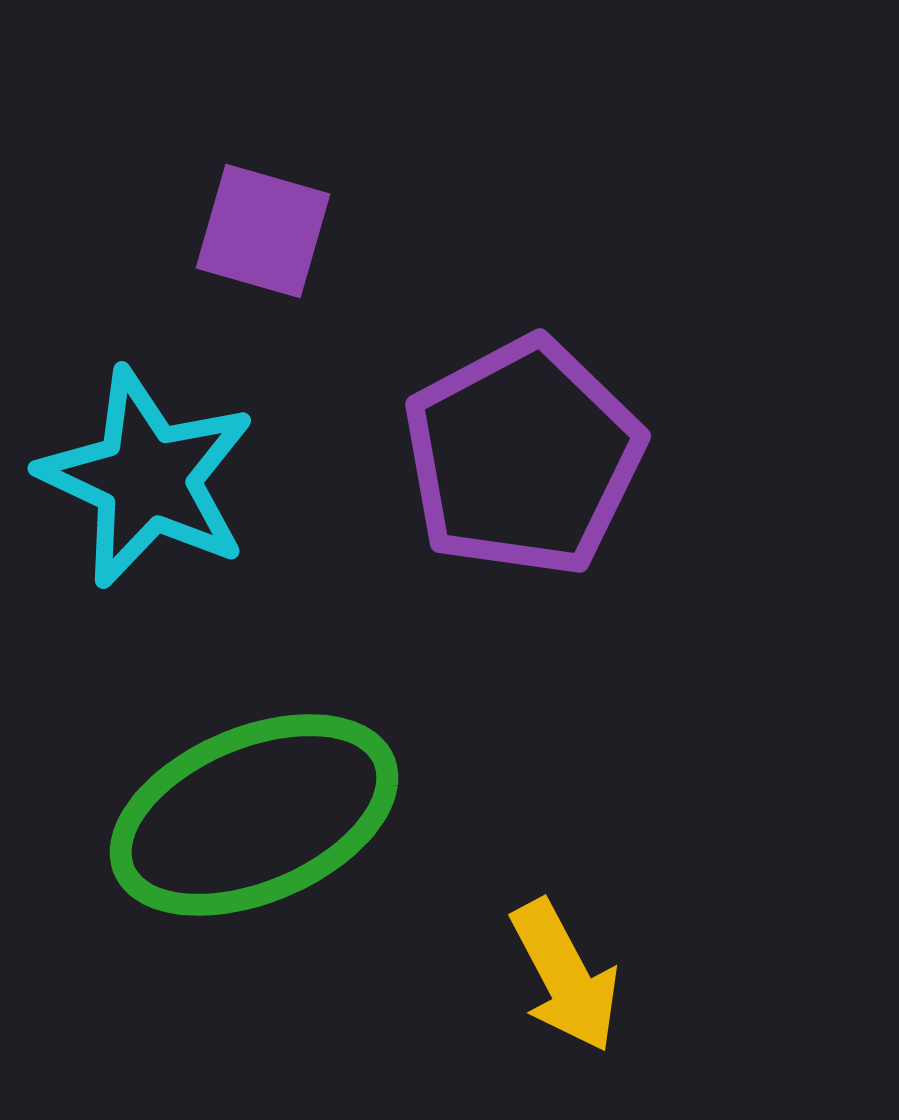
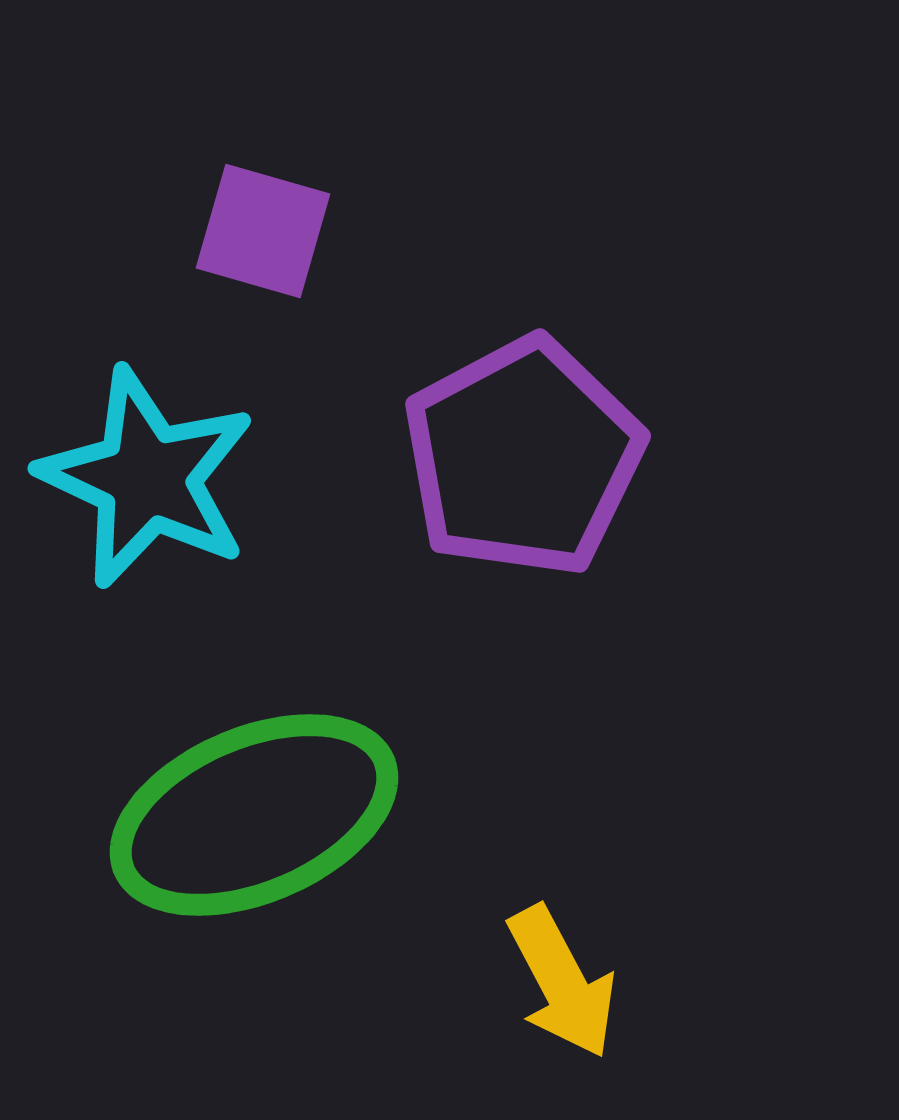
yellow arrow: moved 3 px left, 6 px down
